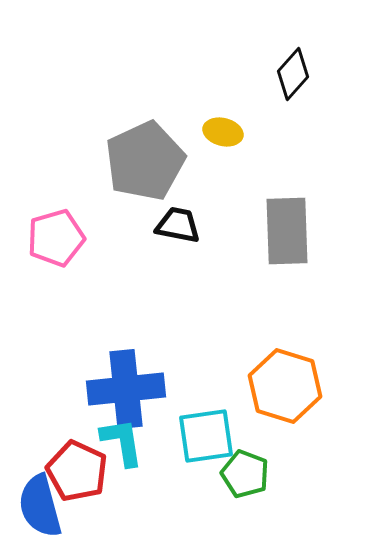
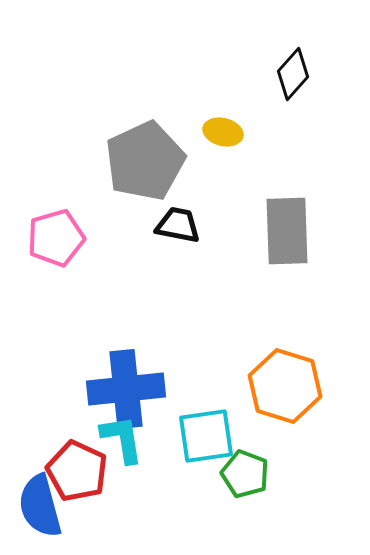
cyan L-shape: moved 3 px up
